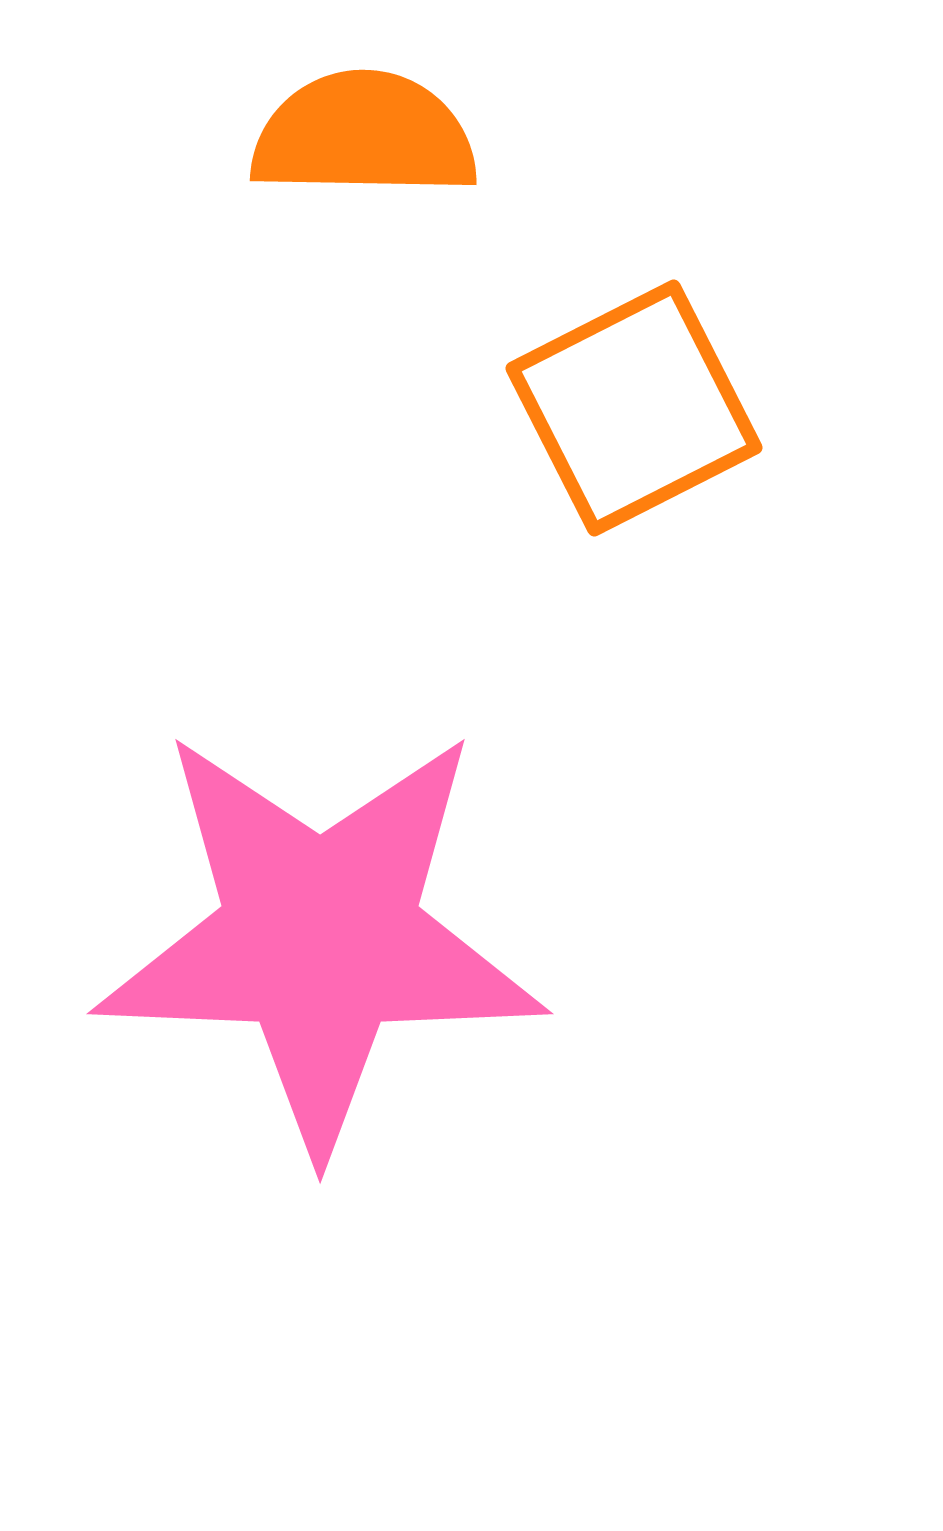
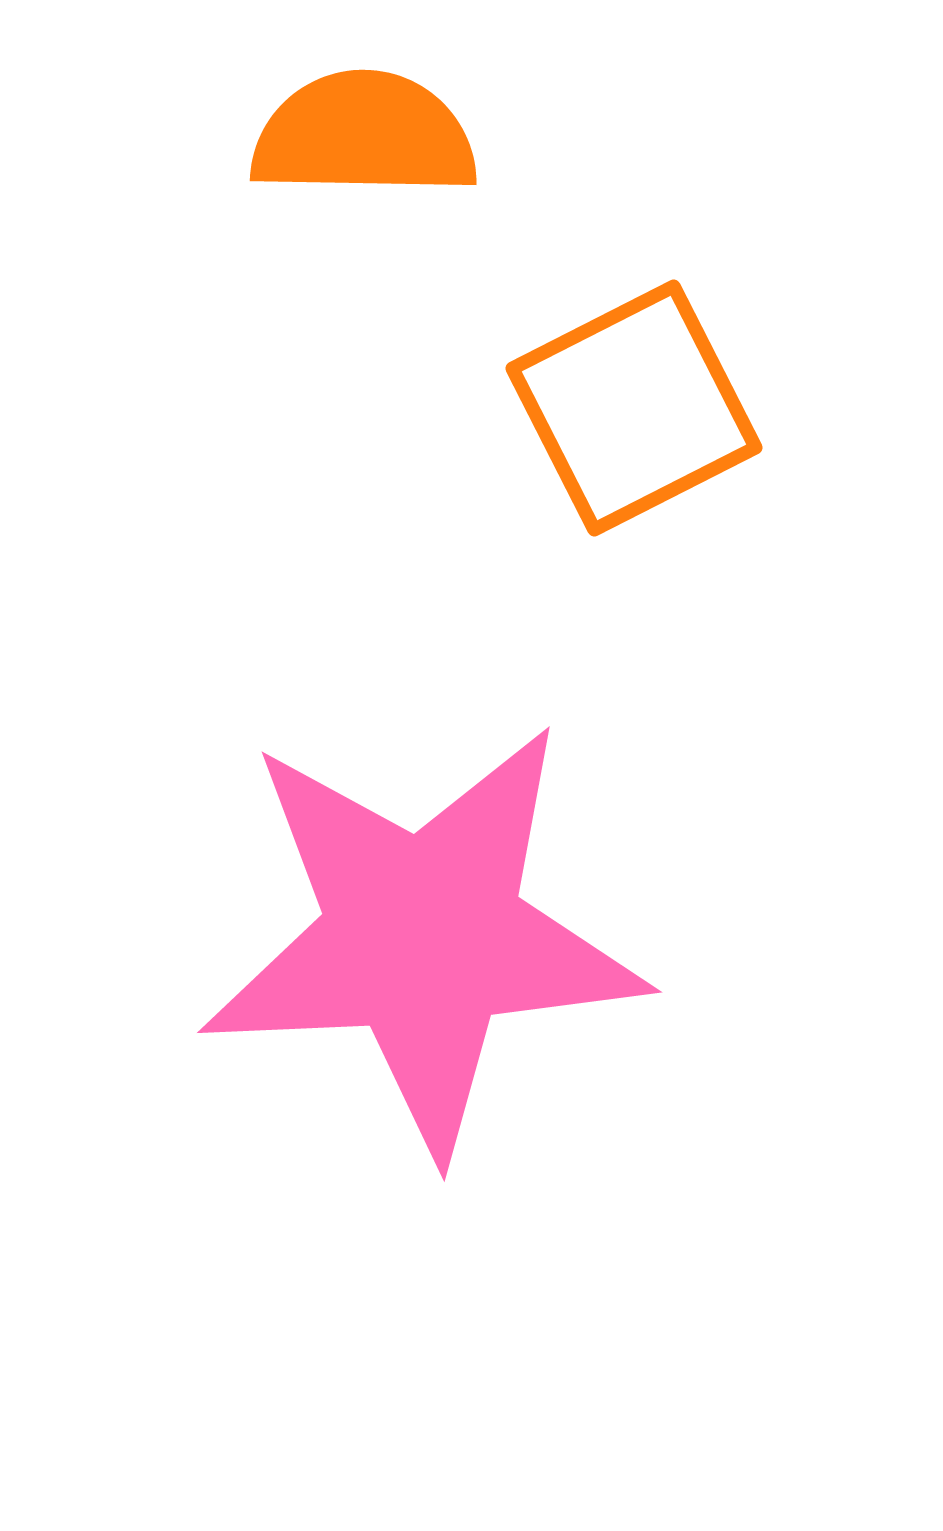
pink star: moved 103 px right, 1 px up; rotated 5 degrees counterclockwise
